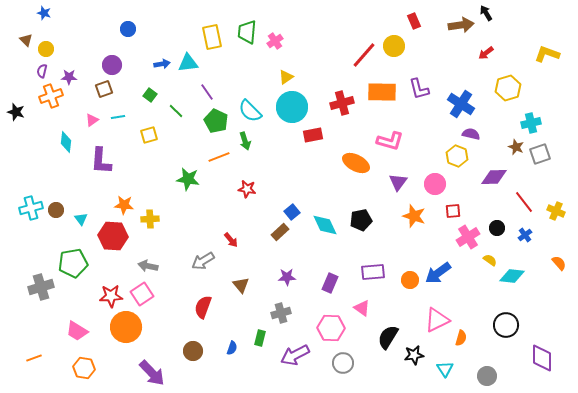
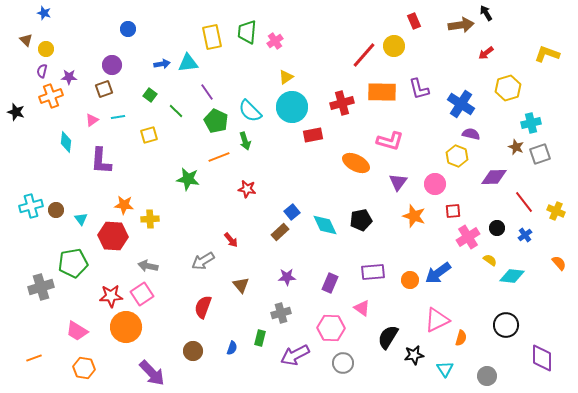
cyan cross at (31, 208): moved 2 px up
